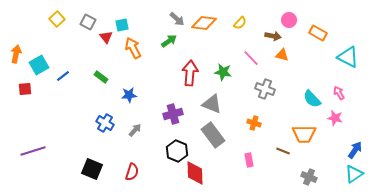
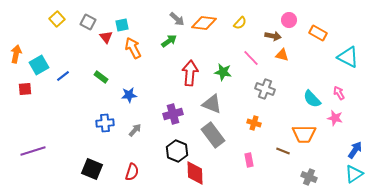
blue cross at (105, 123): rotated 36 degrees counterclockwise
